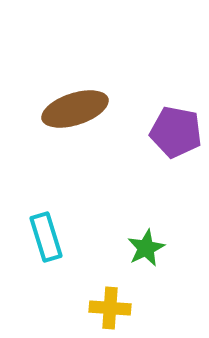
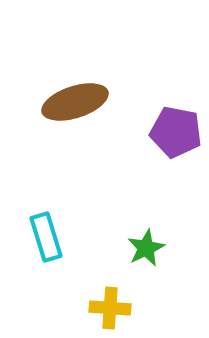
brown ellipse: moved 7 px up
